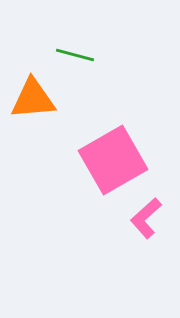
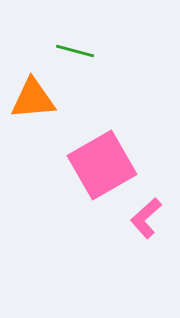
green line: moved 4 px up
pink square: moved 11 px left, 5 px down
